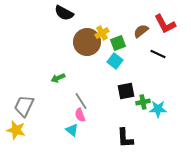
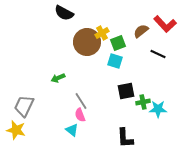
red L-shape: rotated 15 degrees counterclockwise
cyan square: rotated 21 degrees counterclockwise
